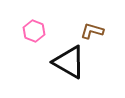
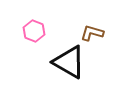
brown L-shape: moved 2 px down
